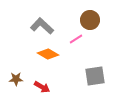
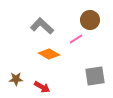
orange diamond: moved 1 px right
